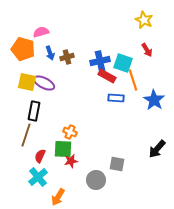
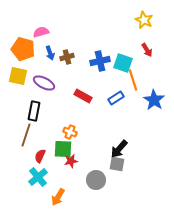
red rectangle: moved 24 px left, 20 px down
yellow square: moved 9 px left, 6 px up
blue rectangle: rotated 35 degrees counterclockwise
black arrow: moved 38 px left
